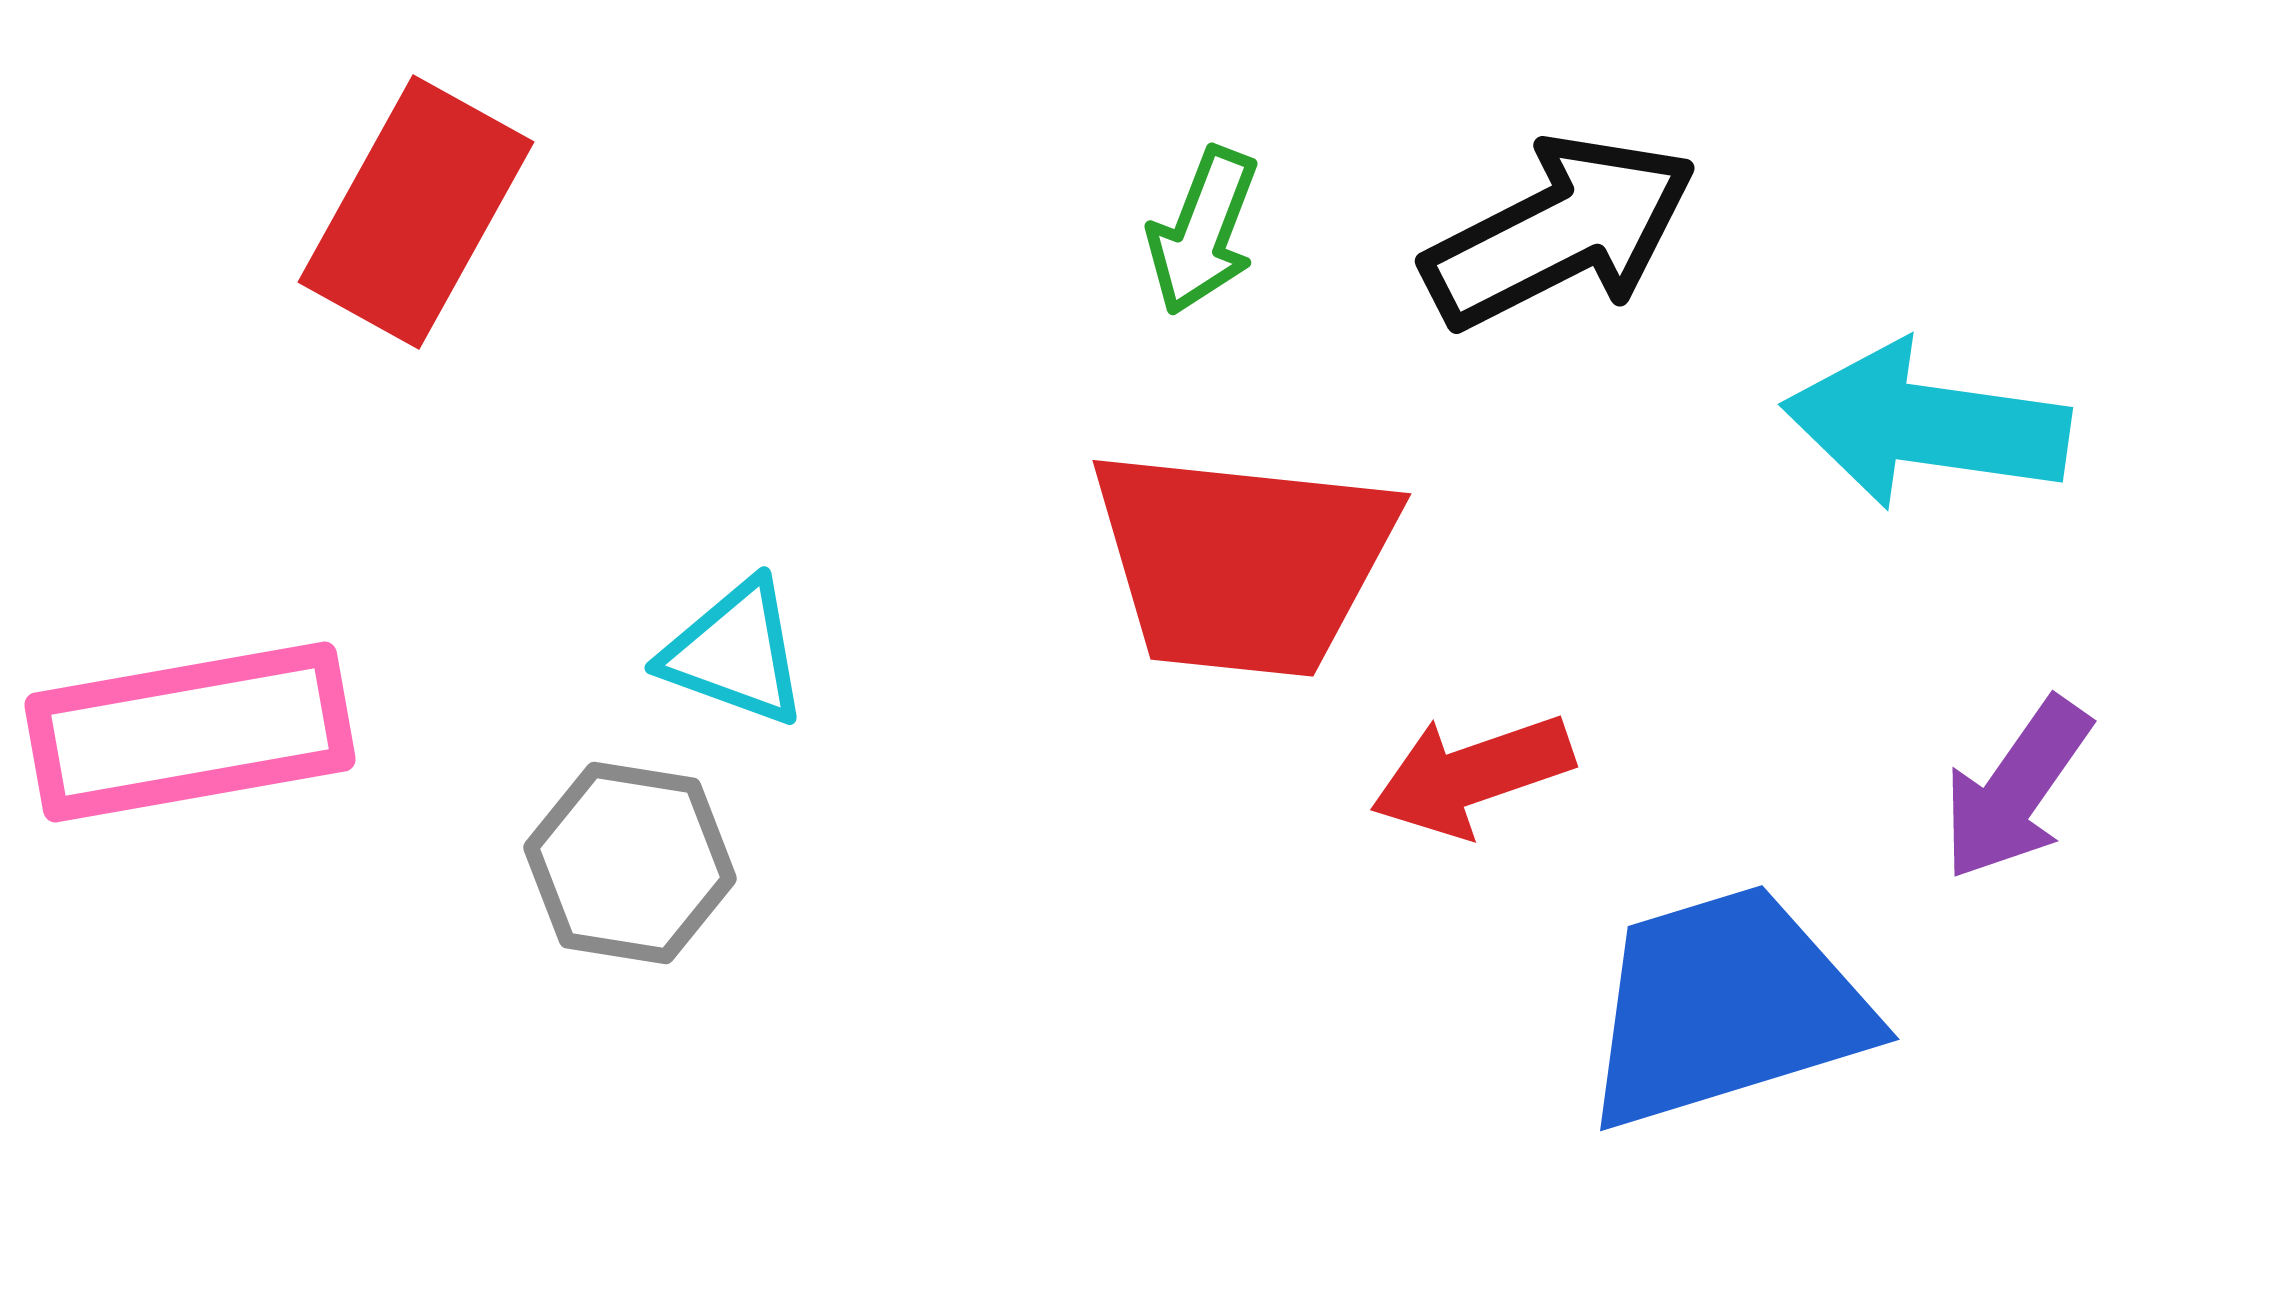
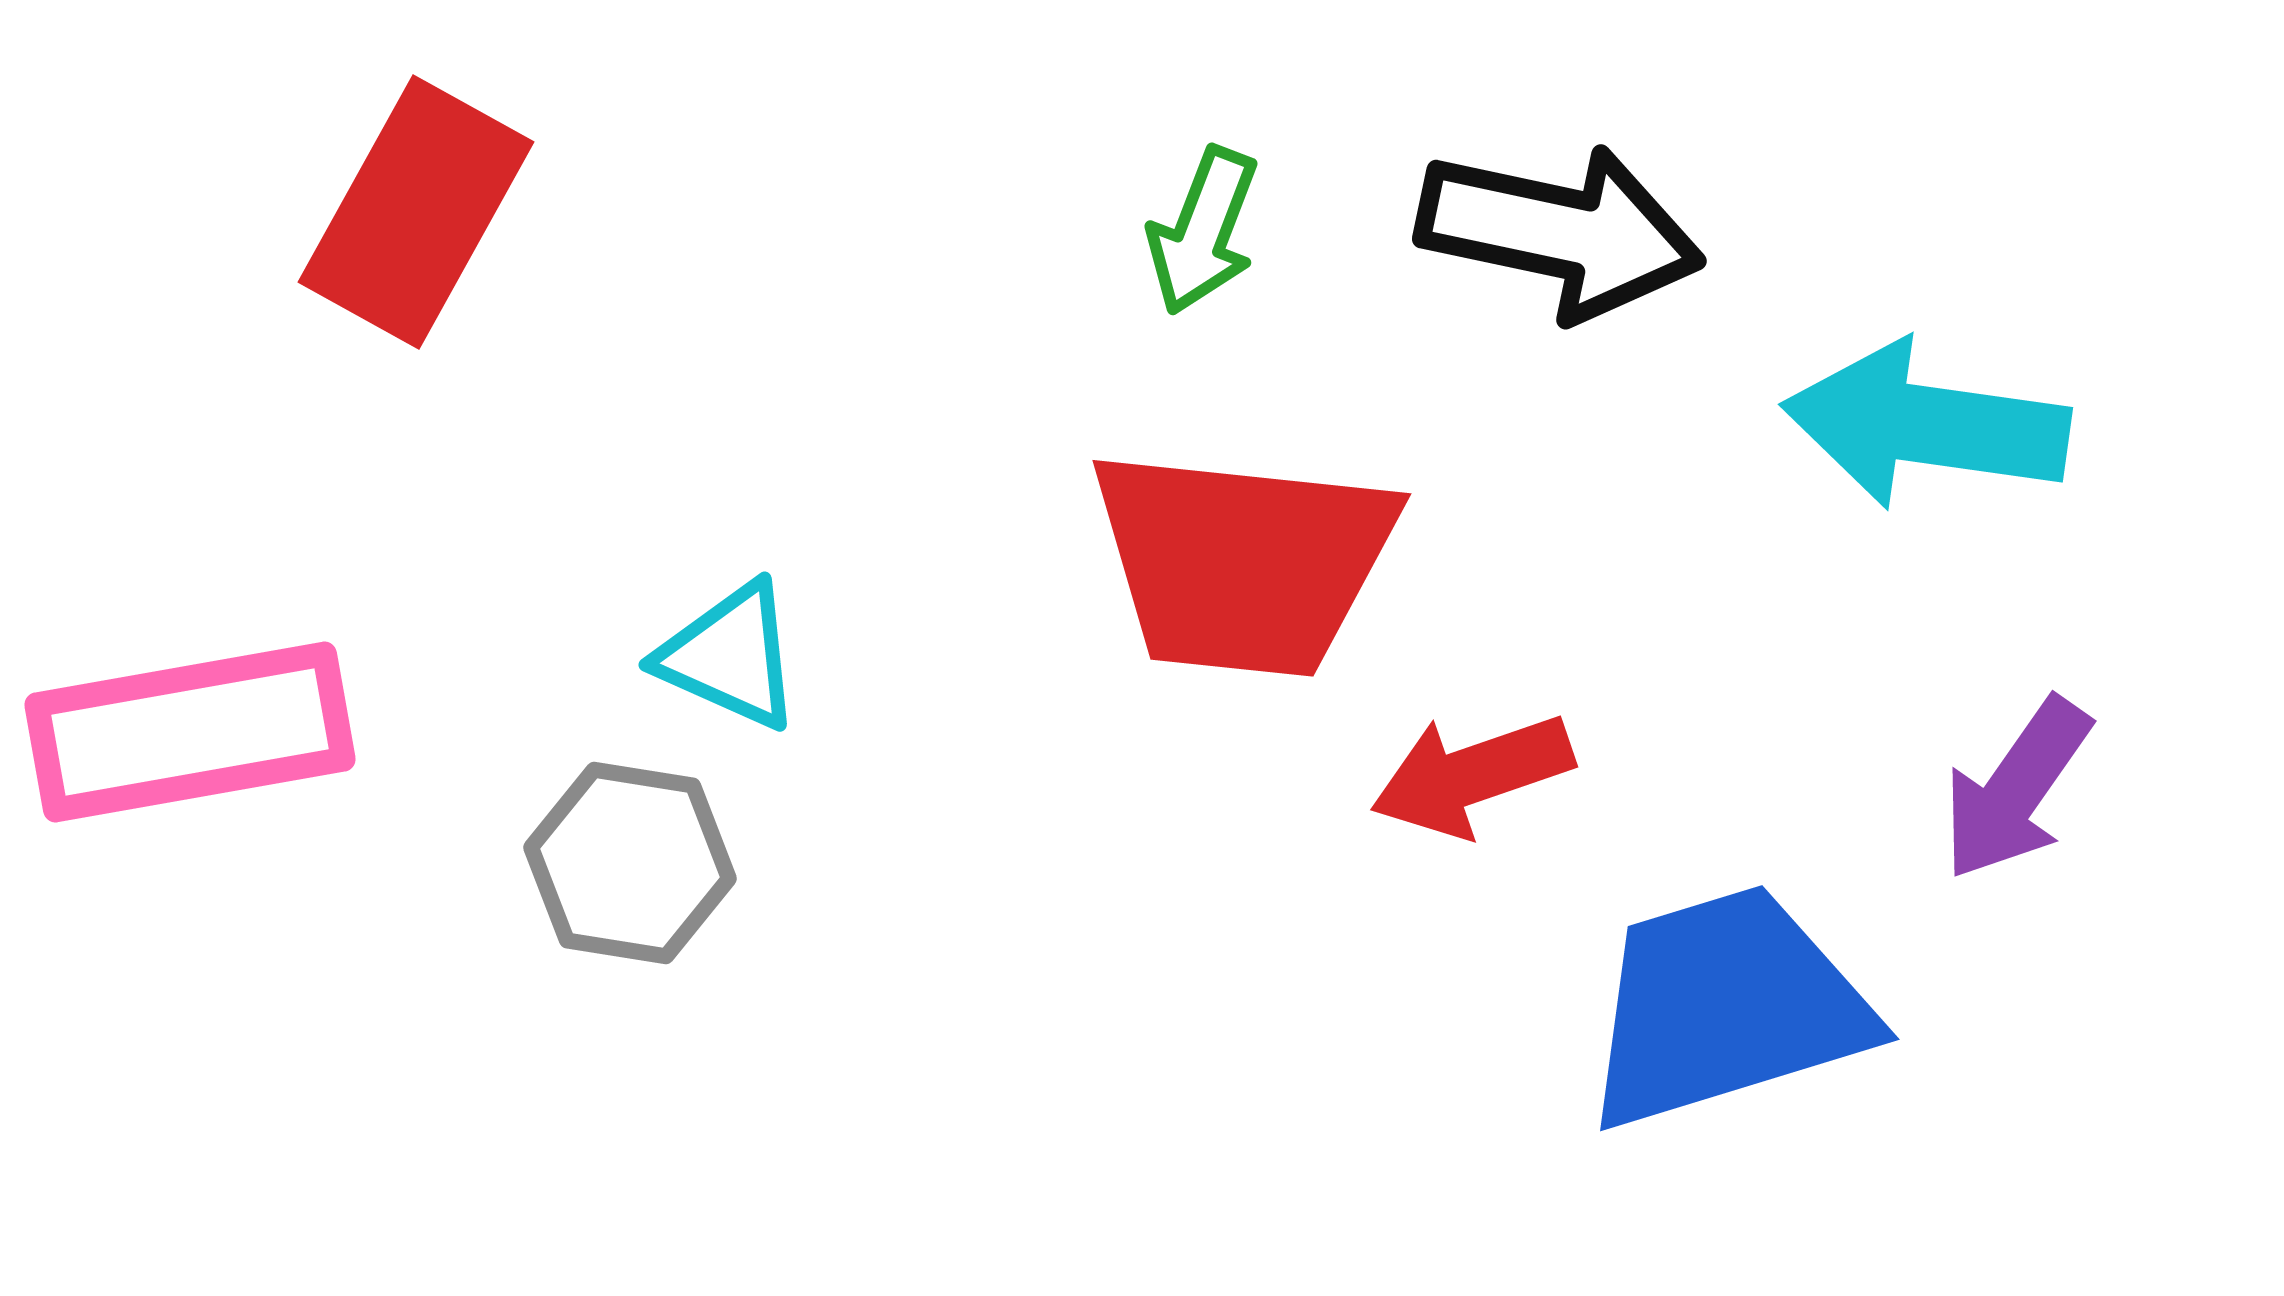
black arrow: rotated 39 degrees clockwise
cyan triangle: moved 5 px left, 3 px down; rotated 4 degrees clockwise
